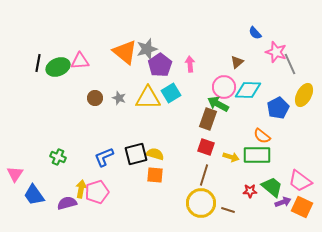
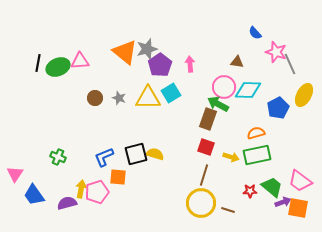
brown triangle at (237, 62): rotated 48 degrees clockwise
orange semicircle at (262, 136): moved 6 px left, 3 px up; rotated 126 degrees clockwise
green rectangle at (257, 155): rotated 12 degrees counterclockwise
orange square at (155, 175): moved 37 px left, 2 px down
orange square at (302, 207): moved 4 px left, 1 px down; rotated 15 degrees counterclockwise
